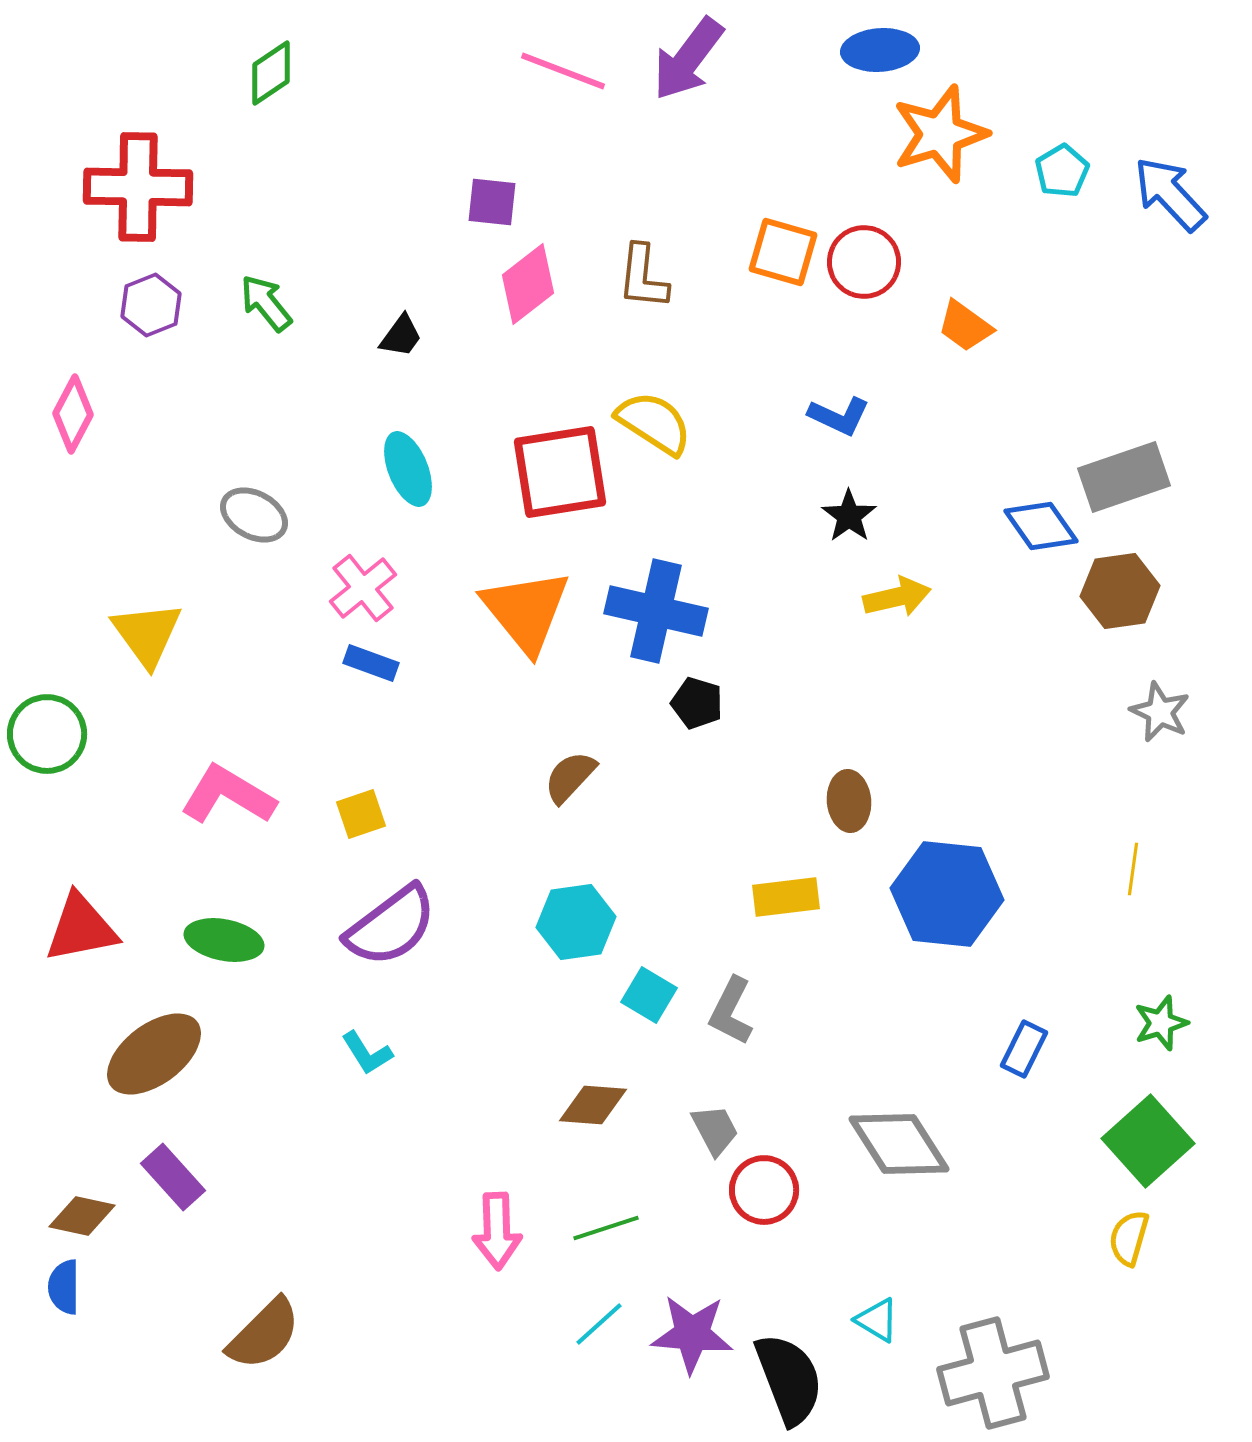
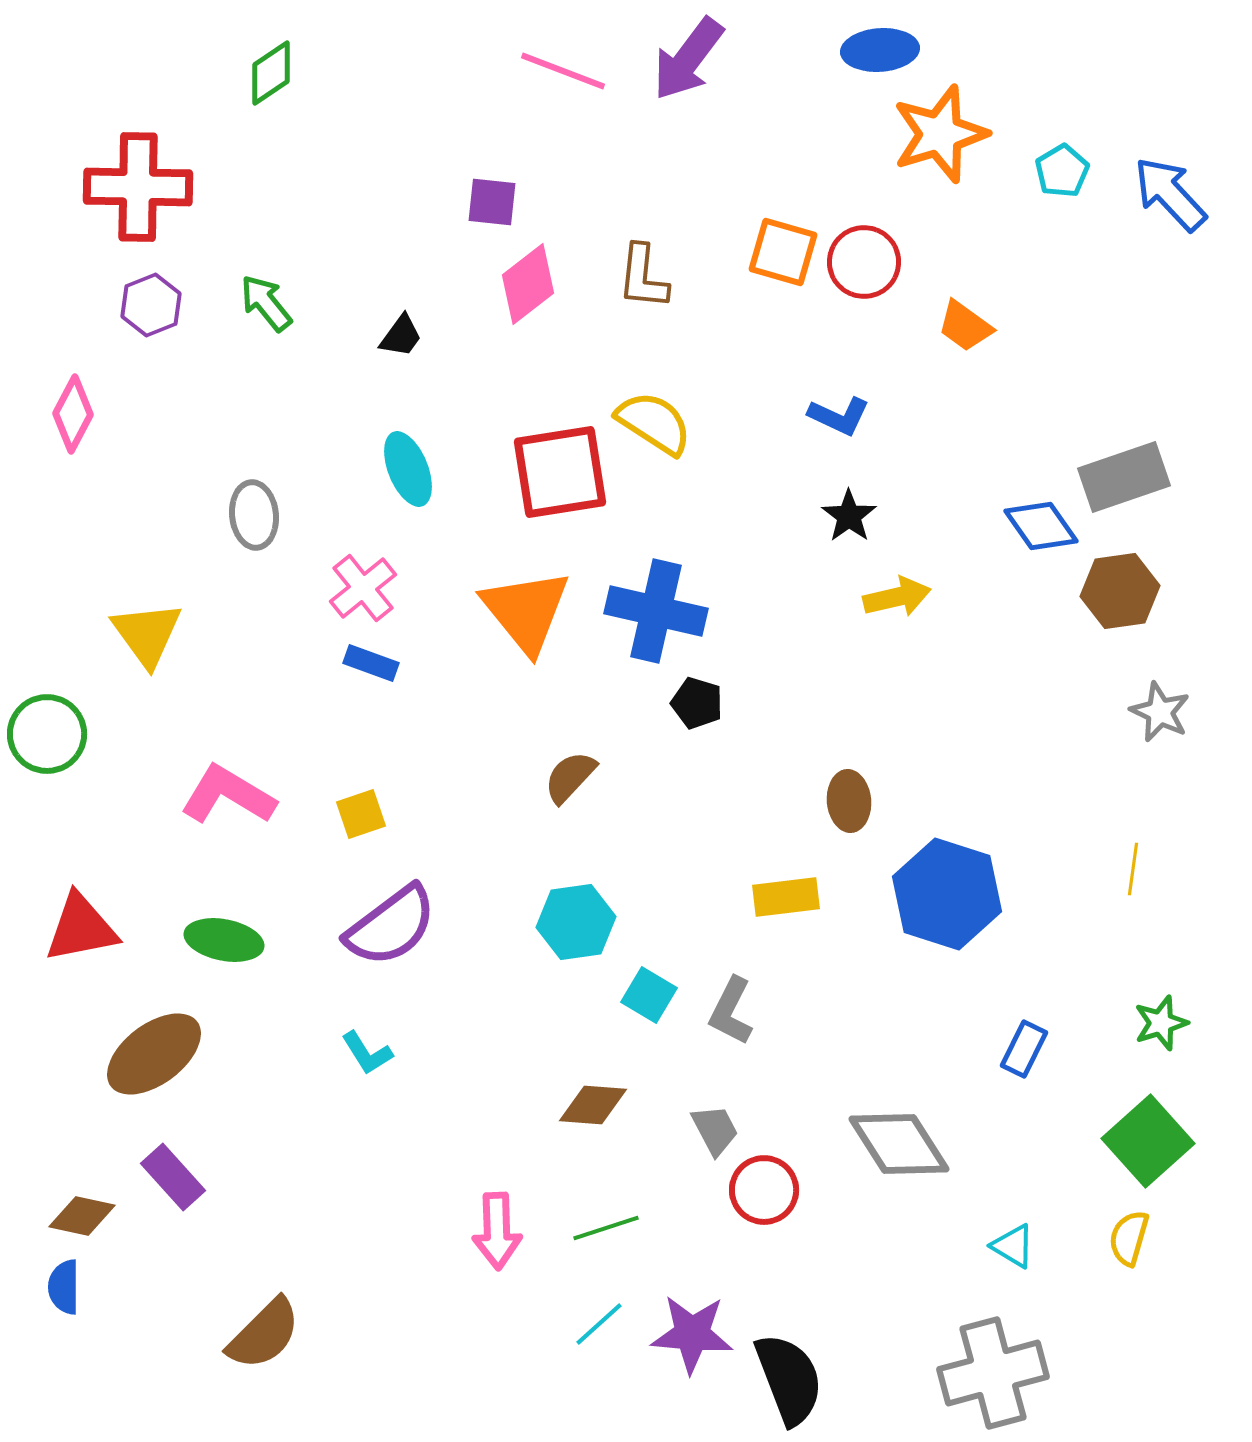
gray ellipse at (254, 515): rotated 56 degrees clockwise
blue hexagon at (947, 894): rotated 12 degrees clockwise
cyan triangle at (877, 1320): moved 136 px right, 74 px up
